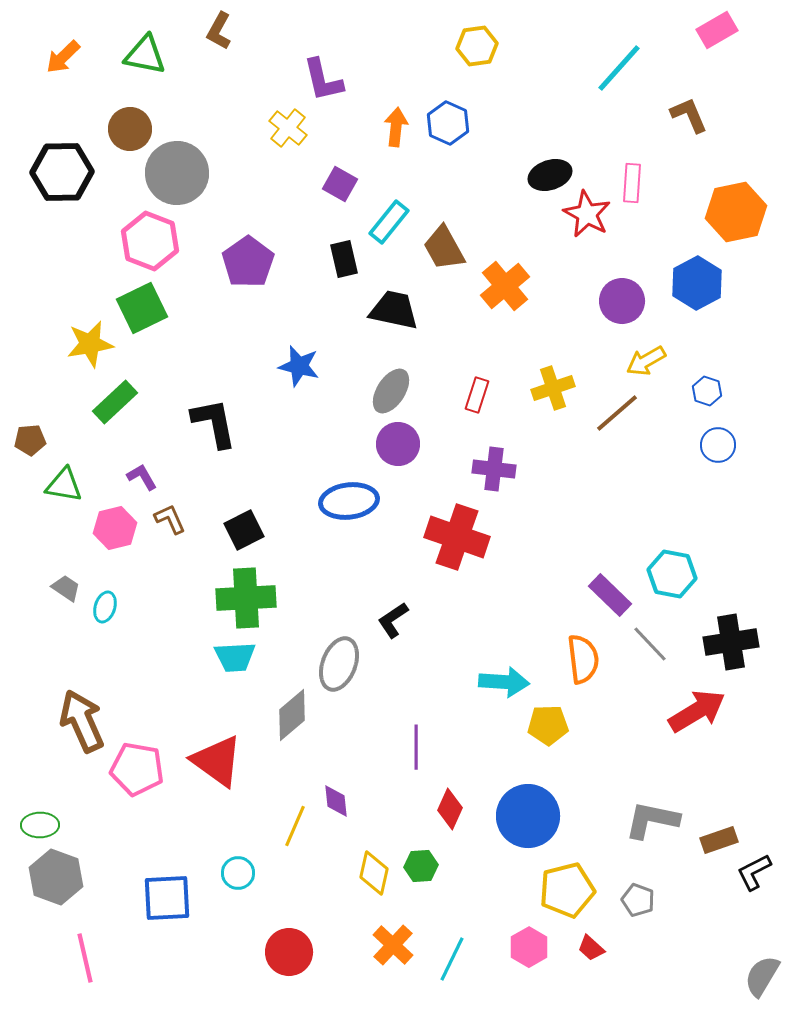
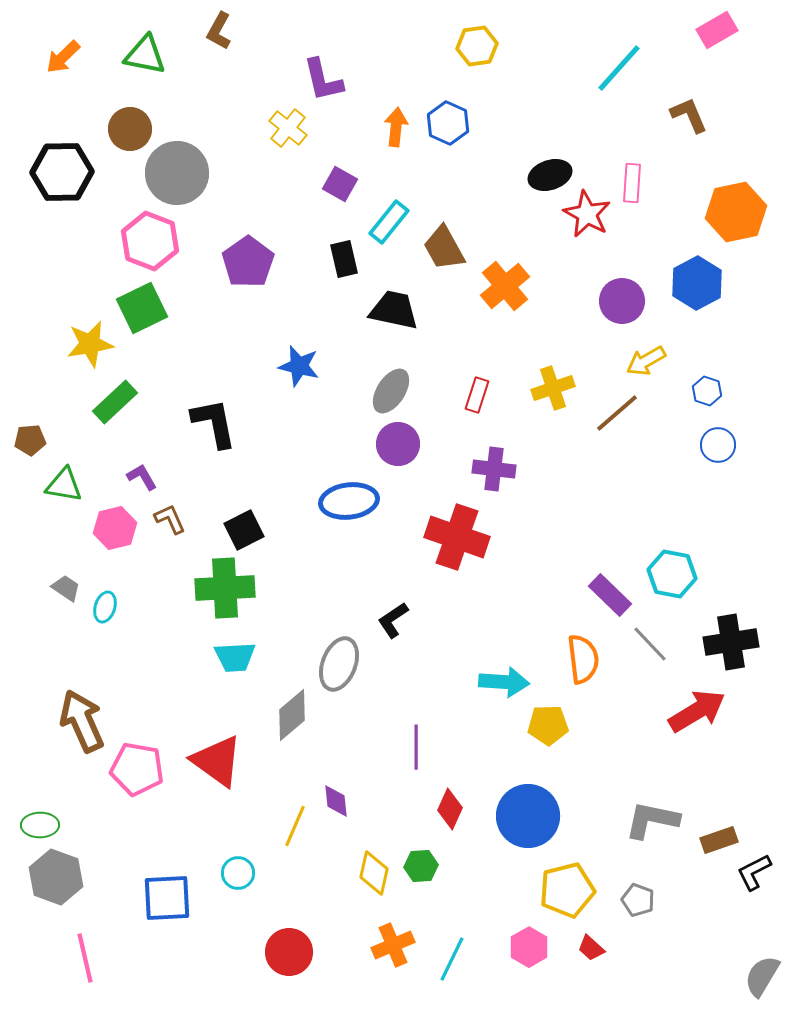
green cross at (246, 598): moved 21 px left, 10 px up
orange cross at (393, 945): rotated 24 degrees clockwise
